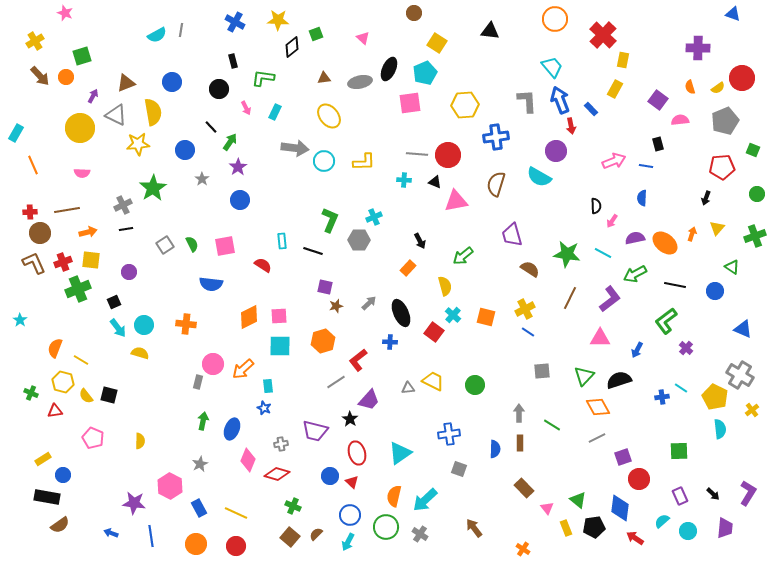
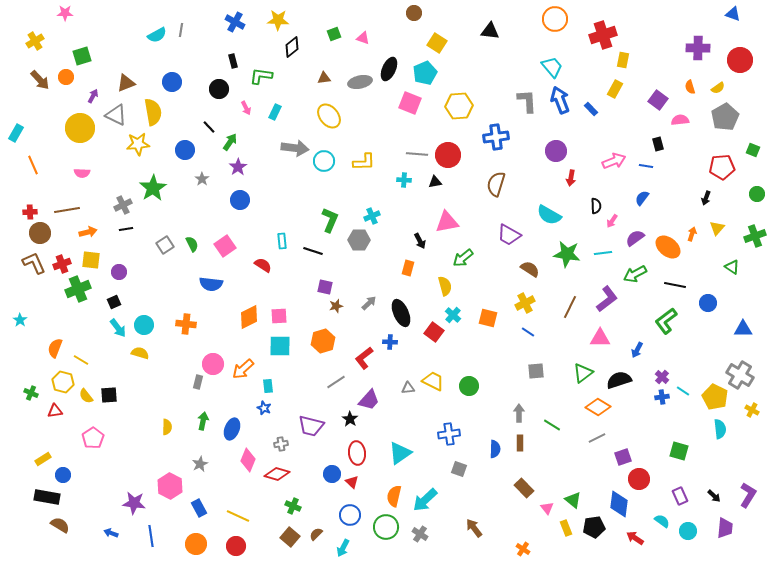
pink star at (65, 13): rotated 21 degrees counterclockwise
green square at (316, 34): moved 18 px right
red cross at (603, 35): rotated 28 degrees clockwise
pink triangle at (363, 38): rotated 24 degrees counterclockwise
brown arrow at (40, 76): moved 4 px down
green L-shape at (263, 78): moved 2 px left, 2 px up
red circle at (742, 78): moved 2 px left, 18 px up
pink square at (410, 103): rotated 30 degrees clockwise
yellow hexagon at (465, 105): moved 6 px left, 1 px down
gray pentagon at (725, 121): moved 4 px up; rotated 8 degrees counterclockwise
red arrow at (571, 126): moved 52 px down; rotated 21 degrees clockwise
black line at (211, 127): moved 2 px left
cyan semicircle at (539, 177): moved 10 px right, 38 px down
black triangle at (435, 182): rotated 32 degrees counterclockwise
blue semicircle at (642, 198): rotated 35 degrees clockwise
pink triangle at (456, 201): moved 9 px left, 21 px down
cyan cross at (374, 217): moved 2 px left, 1 px up
purple trapezoid at (512, 235): moved 3 px left; rotated 45 degrees counterclockwise
purple semicircle at (635, 238): rotated 24 degrees counterclockwise
orange ellipse at (665, 243): moved 3 px right, 4 px down
pink square at (225, 246): rotated 25 degrees counterclockwise
cyan line at (603, 253): rotated 36 degrees counterclockwise
green arrow at (463, 256): moved 2 px down
red cross at (63, 262): moved 1 px left, 2 px down
orange rectangle at (408, 268): rotated 28 degrees counterclockwise
purple circle at (129, 272): moved 10 px left
blue circle at (715, 291): moved 7 px left, 12 px down
brown line at (570, 298): moved 9 px down
purple L-shape at (610, 299): moved 3 px left
yellow cross at (525, 309): moved 6 px up
orange square at (486, 317): moved 2 px right, 1 px down
blue triangle at (743, 329): rotated 24 degrees counterclockwise
purple cross at (686, 348): moved 24 px left, 29 px down
red L-shape at (358, 360): moved 6 px right, 2 px up
gray square at (542, 371): moved 6 px left
green triangle at (584, 376): moved 1 px left, 3 px up; rotated 10 degrees clockwise
green circle at (475, 385): moved 6 px left, 1 px down
cyan line at (681, 388): moved 2 px right, 3 px down
black square at (109, 395): rotated 18 degrees counterclockwise
orange diamond at (598, 407): rotated 30 degrees counterclockwise
yellow cross at (752, 410): rotated 24 degrees counterclockwise
purple trapezoid at (315, 431): moved 4 px left, 5 px up
pink pentagon at (93, 438): rotated 15 degrees clockwise
yellow semicircle at (140, 441): moved 27 px right, 14 px up
green square at (679, 451): rotated 18 degrees clockwise
red ellipse at (357, 453): rotated 10 degrees clockwise
blue circle at (330, 476): moved 2 px right, 2 px up
purple L-shape at (748, 493): moved 2 px down
black arrow at (713, 494): moved 1 px right, 2 px down
green triangle at (578, 500): moved 5 px left
blue diamond at (620, 508): moved 1 px left, 4 px up
yellow line at (236, 513): moved 2 px right, 3 px down
cyan semicircle at (662, 521): rotated 77 degrees clockwise
brown semicircle at (60, 525): rotated 114 degrees counterclockwise
cyan arrow at (348, 542): moved 5 px left, 6 px down
